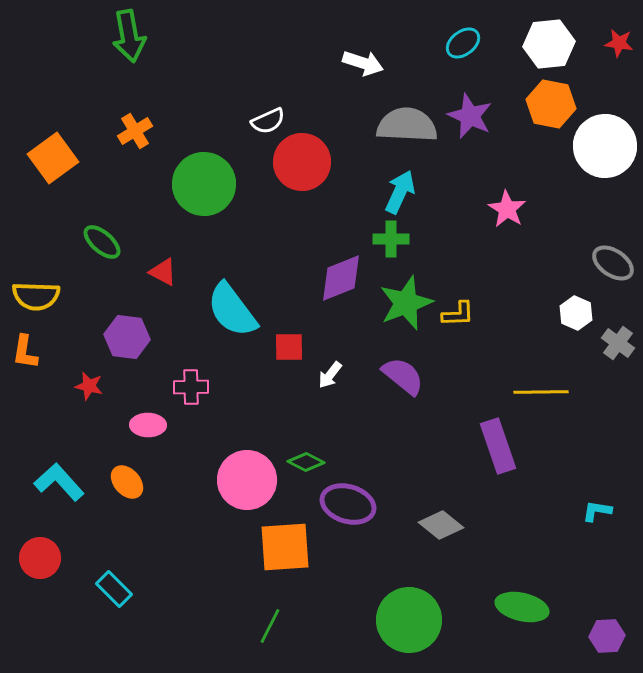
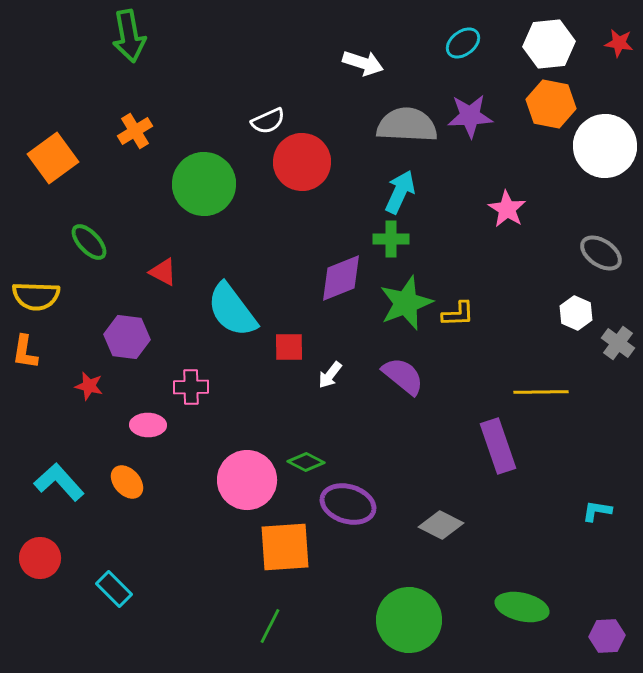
purple star at (470, 116): rotated 27 degrees counterclockwise
green ellipse at (102, 242): moved 13 px left; rotated 6 degrees clockwise
gray ellipse at (613, 263): moved 12 px left, 10 px up
gray diamond at (441, 525): rotated 12 degrees counterclockwise
